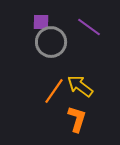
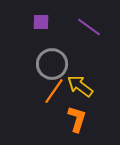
gray circle: moved 1 px right, 22 px down
